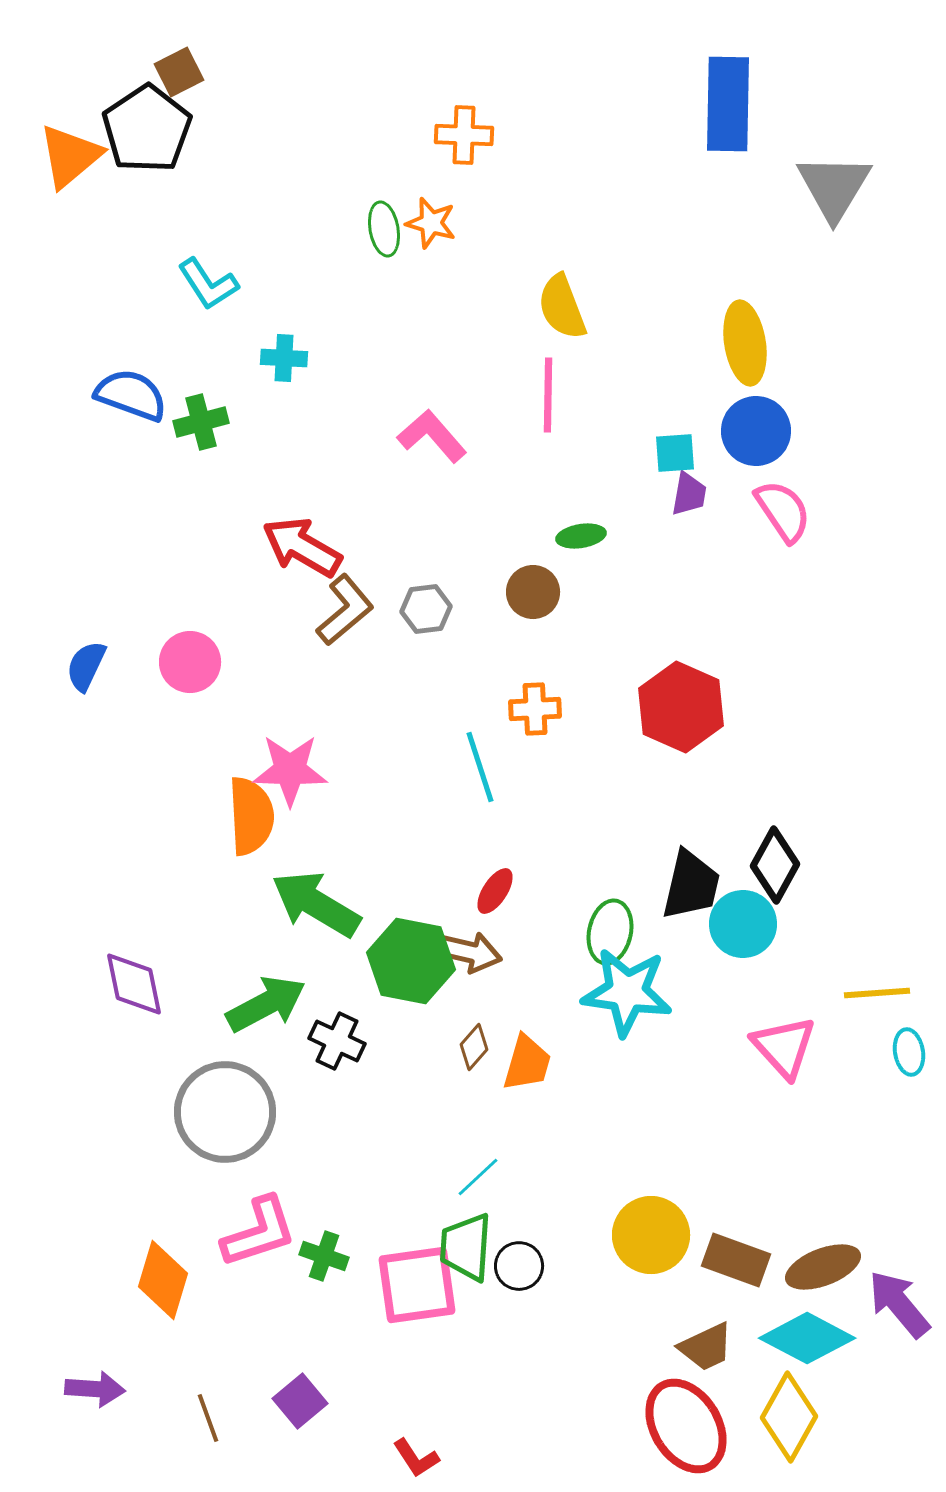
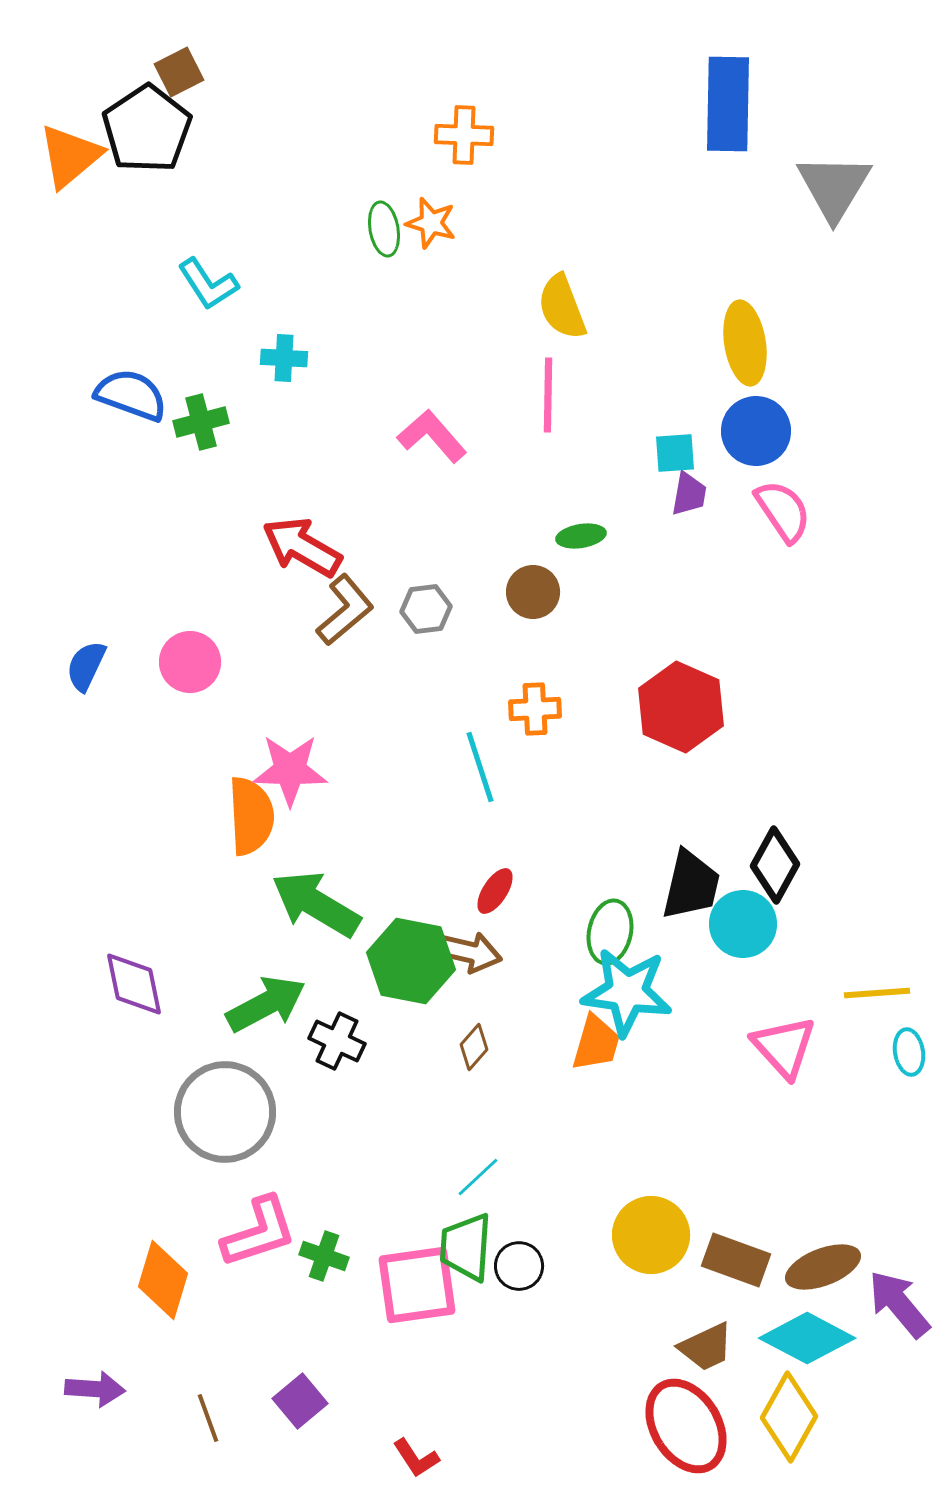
orange trapezoid at (527, 1063): moved 69 px right, 20 px up
